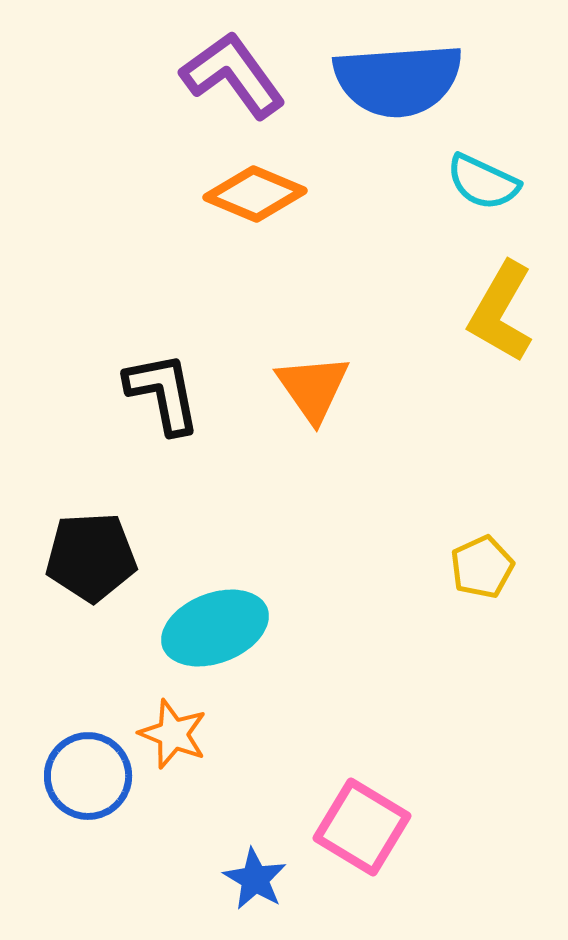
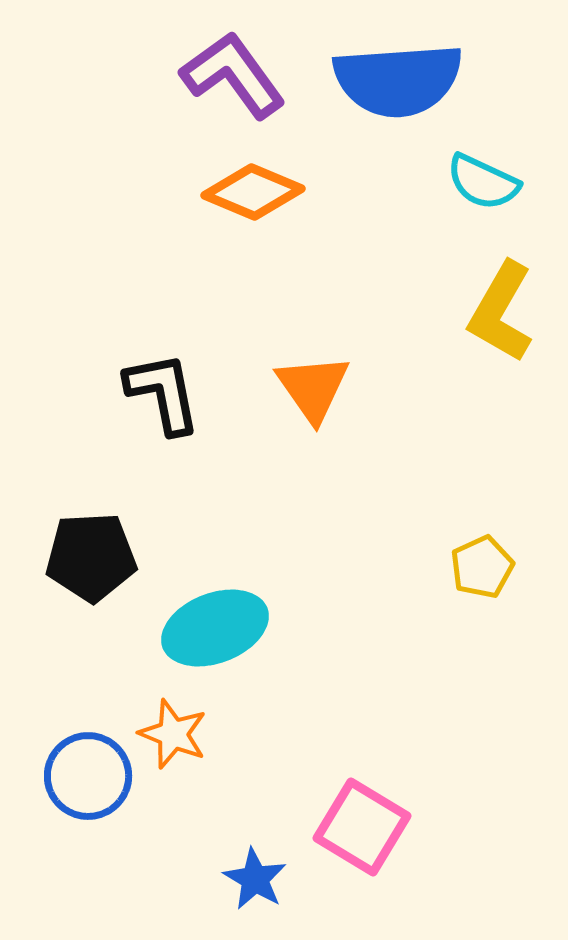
orange diamond: moved 2 px left, 2 px up
